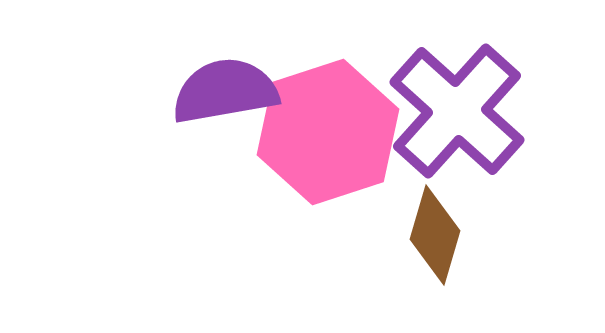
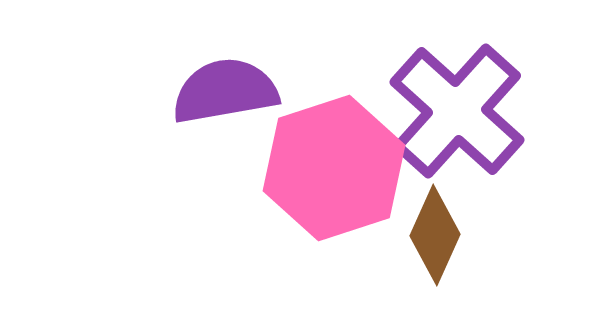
pink hexagon: moved 6 px right, 36 px down
brown diamond: rotated 8 degrees clockwise
